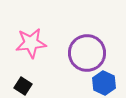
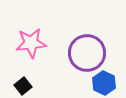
black square: rotated 18 degrees clockwise
